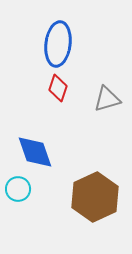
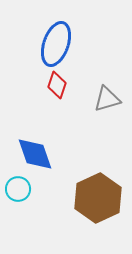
blue ellipse: moved 2 px left; rotated 12 degrees clockwise
red diamond: moved 1 px left, 3 px up
blue diamond: moved 2 px down
brown hexagon: moved 3 px right, 1 px down
